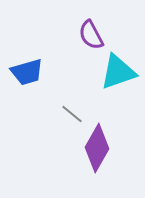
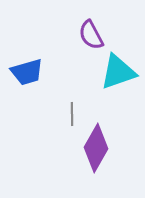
gray line: rotated 50 degrees clockwise
purple diamond: moved 1 px left
